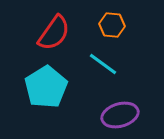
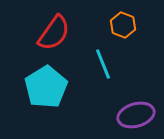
orange hexagon: moved 11 px right; rotated 15 degrees clockwise
cyan line: rotated 32 degrees clockwise
purple ellipse: moved 16 px right
